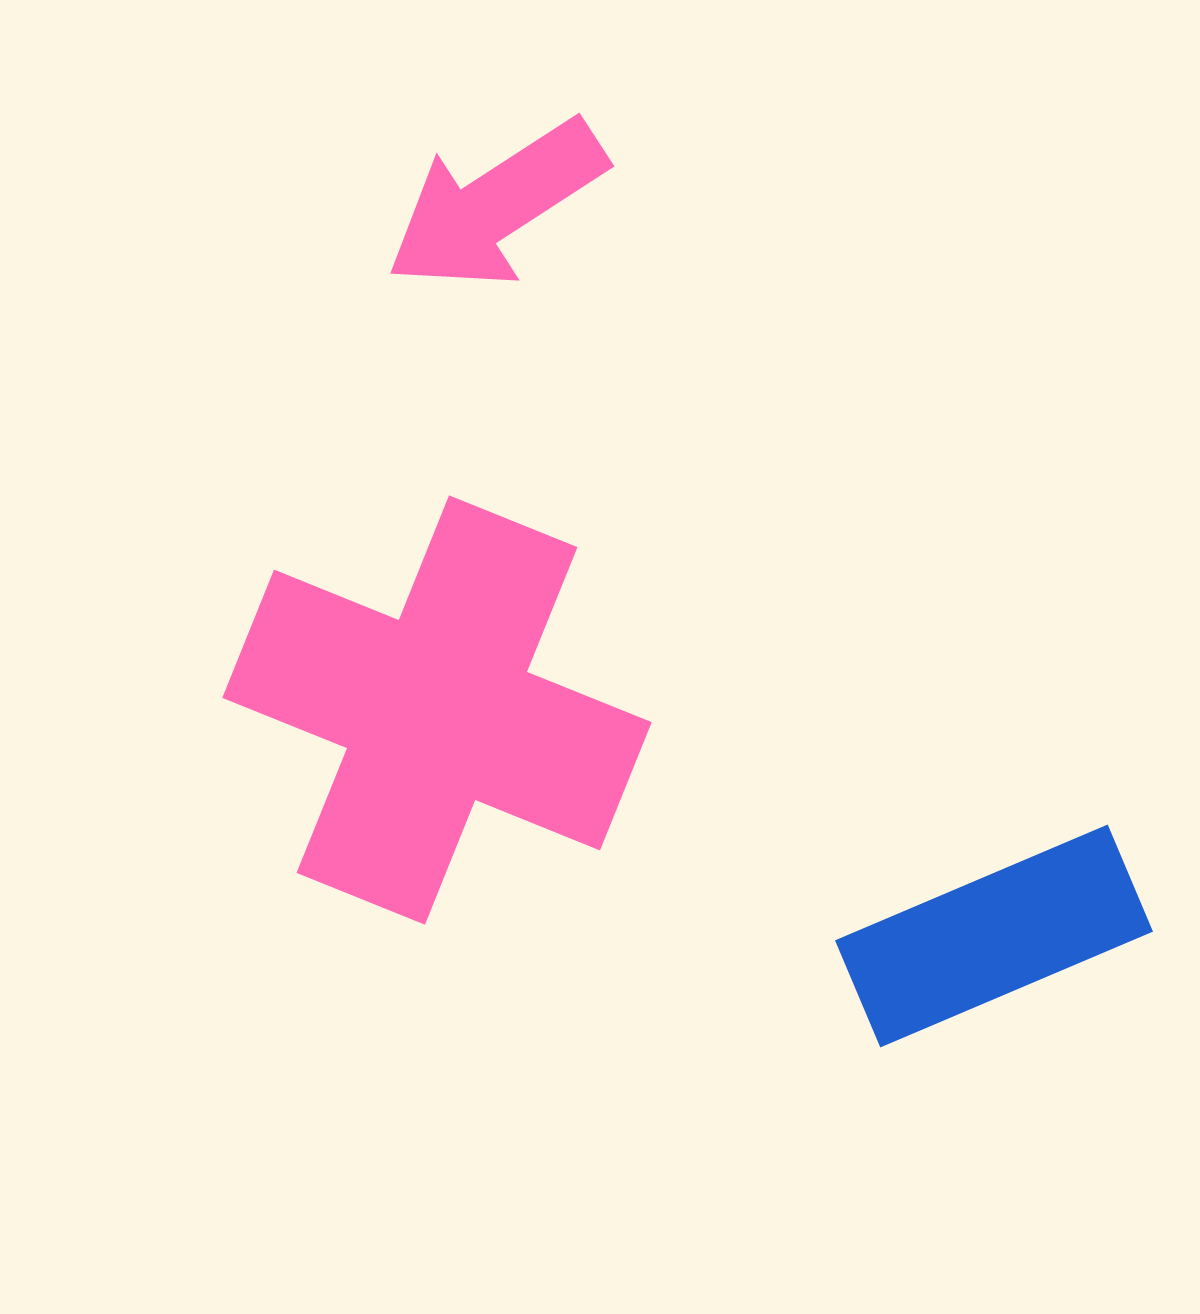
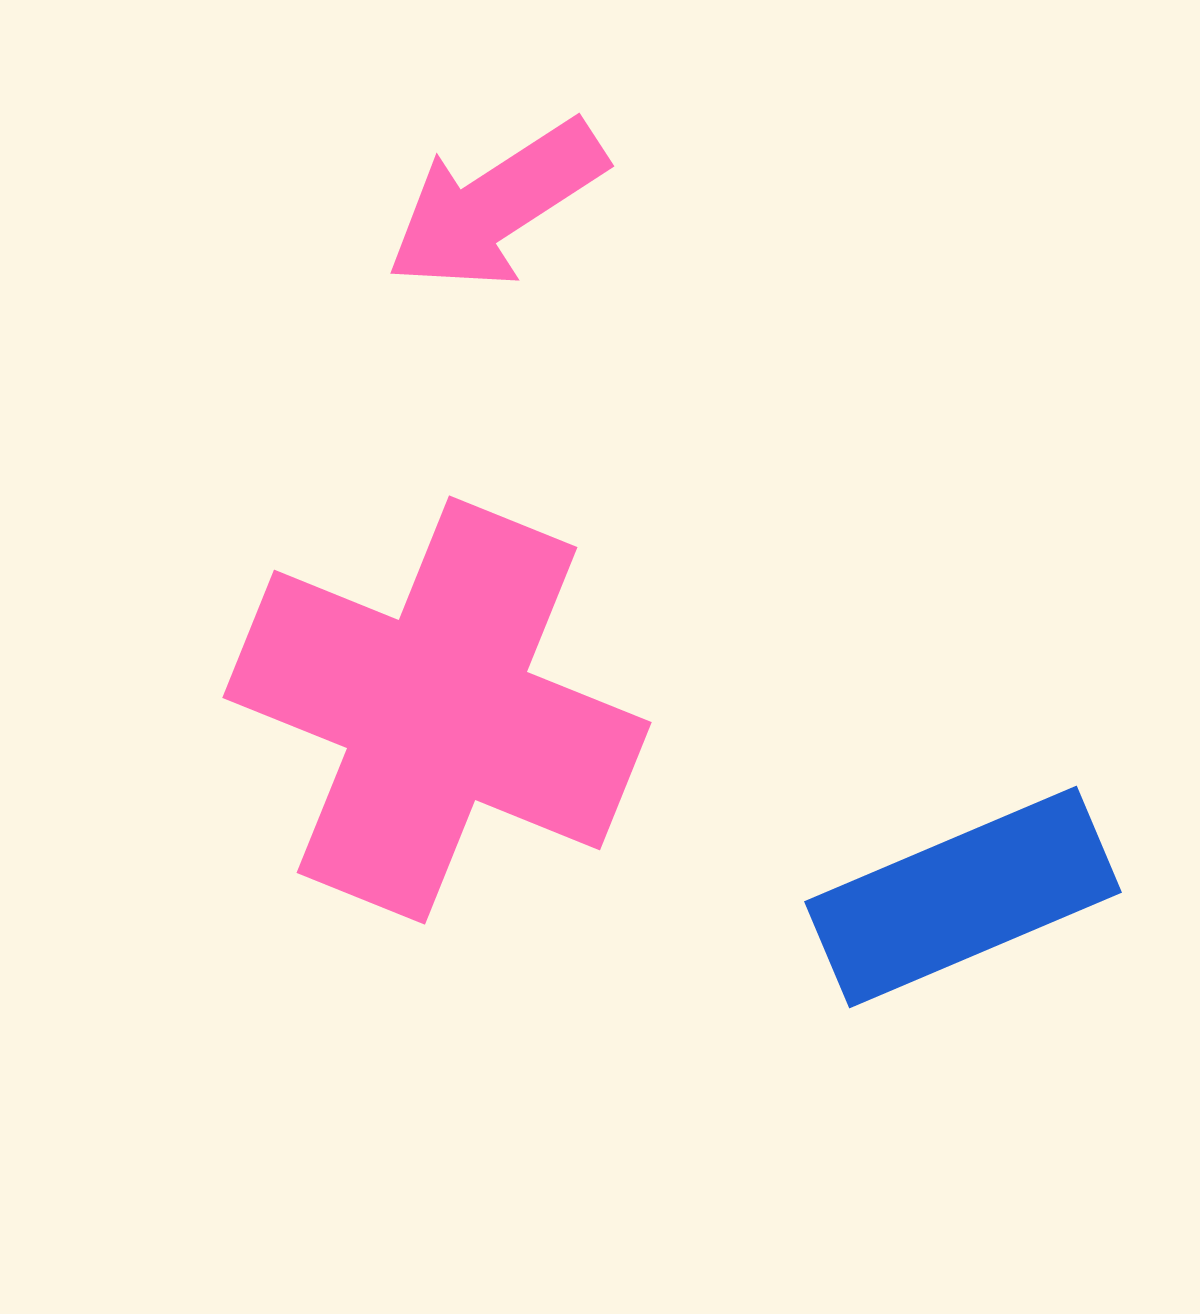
blue rectangle: moved 31 px left, 39 px up
